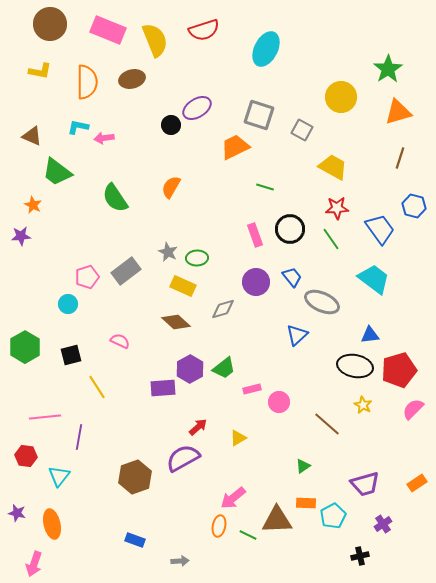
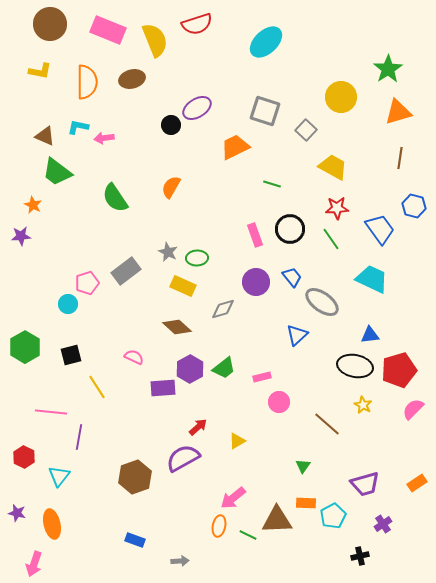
red semicircle at (204, 30): moved 7 px left, 6 px up
cyan ellipse at (266, 49): moved 7 px up; rotated 20 degrees clockwise
gray square at (259, 115): moved 6 px right, 4 px up
gray square at (302, 130): moved 4 px right; rotated 15 degrees clockwise
brown triangle at (32, 136): moved 13 px right
brown line at (400, 158): rotated 10 degrees counterclockwise
green line at (265, 187): moved 7 px right, 3 px up
pink pentagon at (87, 277): moved 6 px down
cyan trapezoid at (374, 279): moved 2 px left; rotated 12 degrees counterclockwise
gray ellipse at (322, 302): rotated 12 degrees clockwise
brown diamond at (176, 322): moved 1 px right, 5 px down
pink semicircle at (120, 341): moved 14 px right, 16 px down
pink rectangle at (252, 389): moved 10 px right, 12 px up
pink line at (45, 417): moved 6 px right, 5 px up; rotated 12 degrees clockwise
yellow triangle at (238, 438): moved 1 px left, 3 px down
red hexagon at (26, 456): moved 2 px left, 1 px down; rotated 20 degrees clockwise
green triangle at (303, 466): rotated 21 degrees counterclockwise
